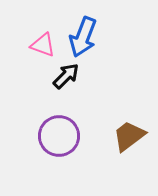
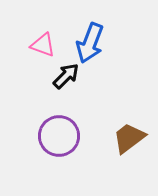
blue arrow: moved 7 px right, 6 px down
brown trapezoid: moved 2 px down
